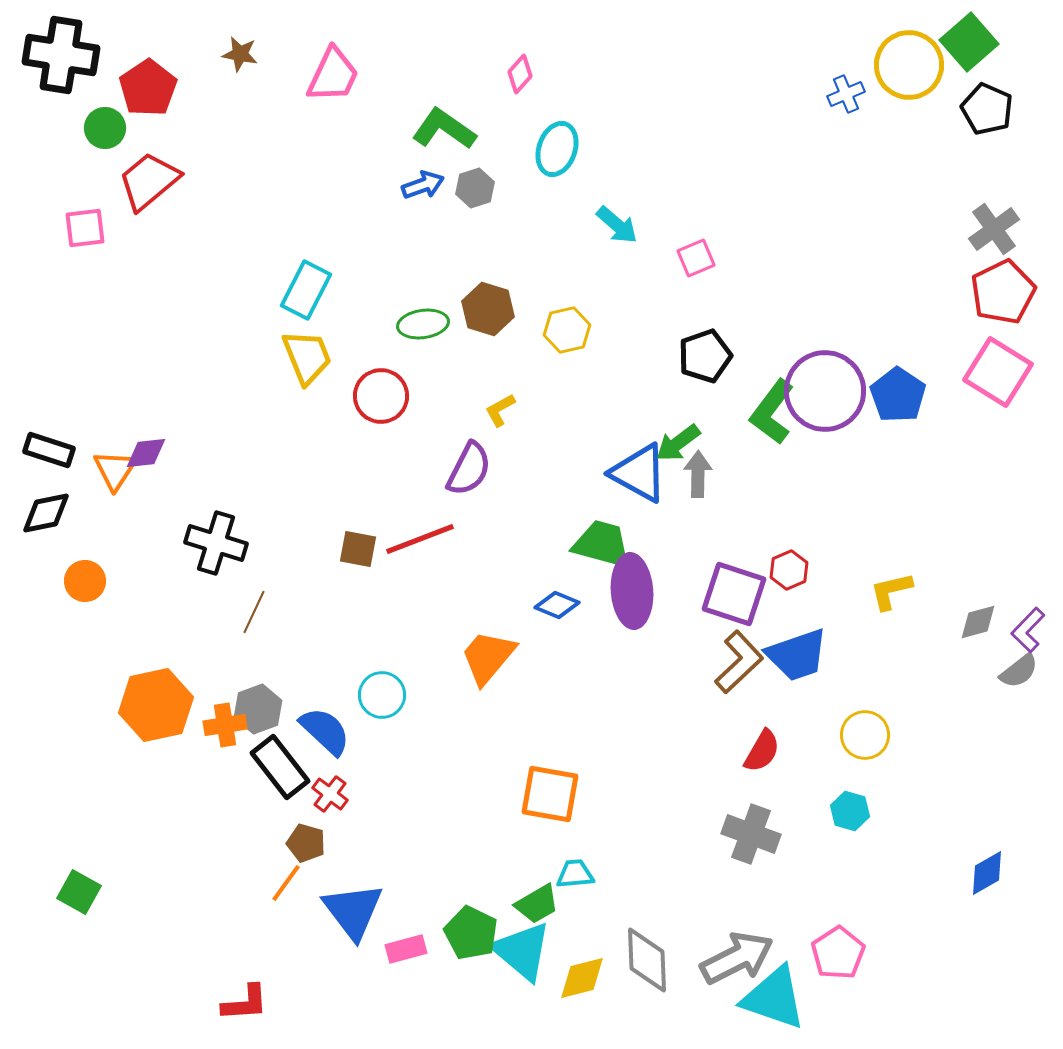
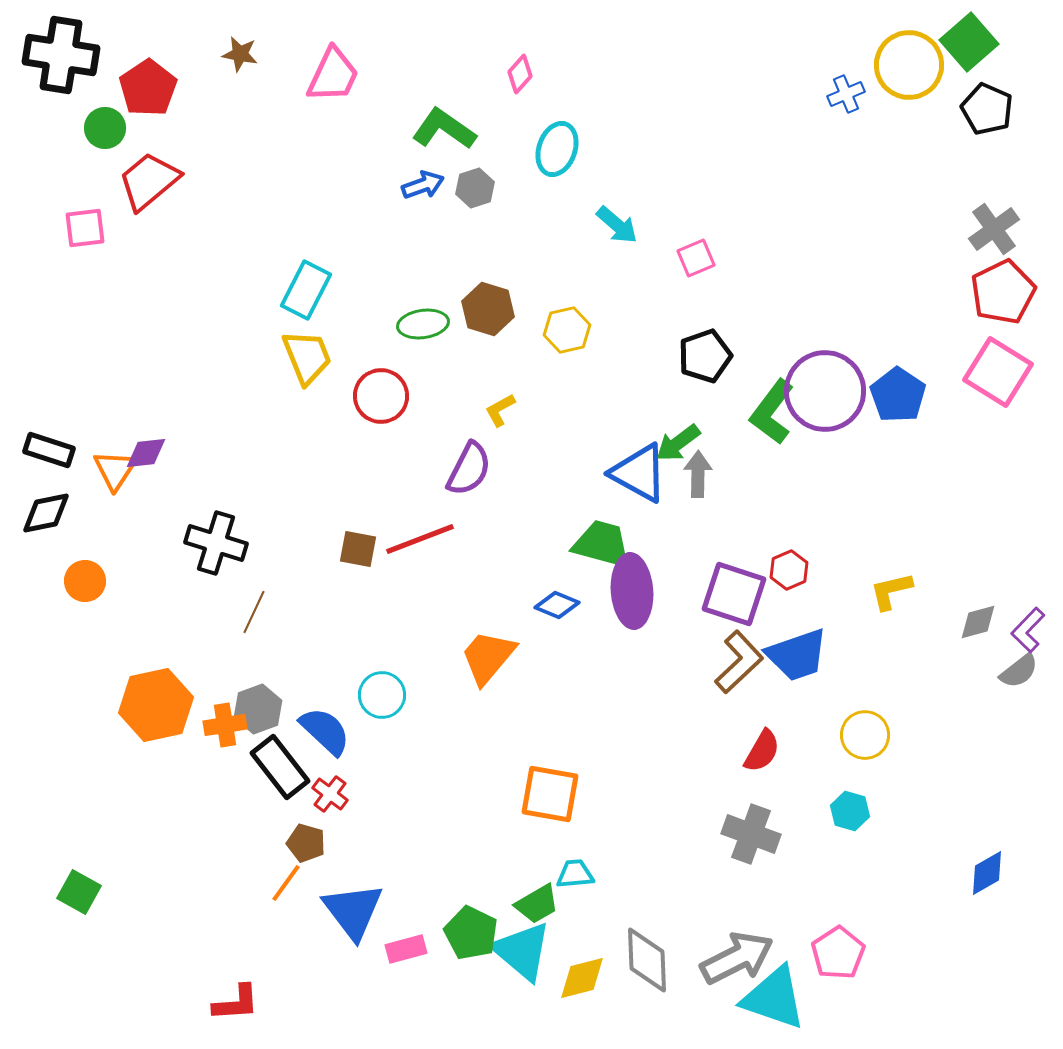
red L-shape at (245, 1003): moved 9 px left
